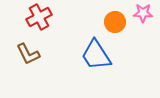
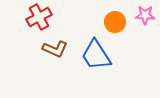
pink star: moved 2 px right, 2 px down
brown L-shape: moved 27 px right, 5 px up; rotated 40 degrees counterclockwise
